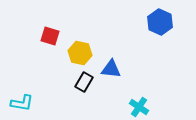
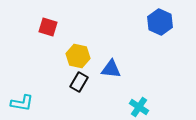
red square: moved 2 px left, 9 px up
yellow hexagon: moved 2 px left, 3 px down
black rectangle: moved 5 px left
